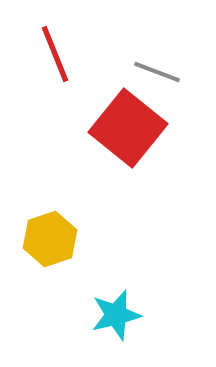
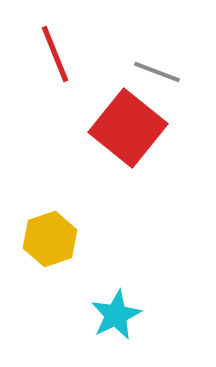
cyan star: rotated 12 degrees counterclockwise
